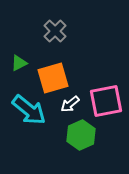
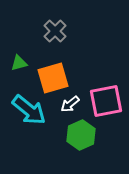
green triangle: rotated 12 degrees clockwise
